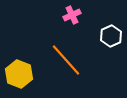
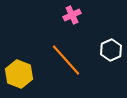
white hexagon: moved 14 px down
